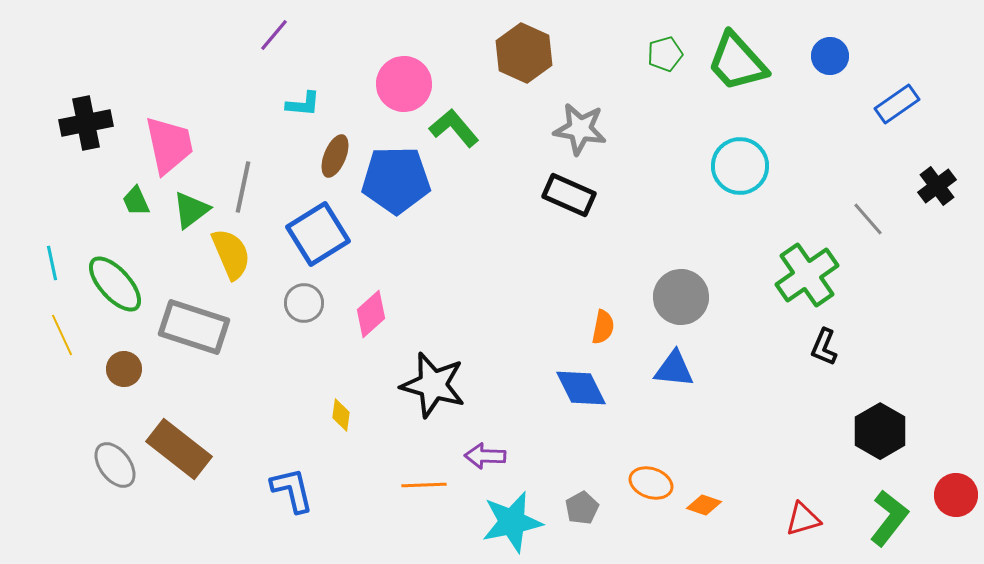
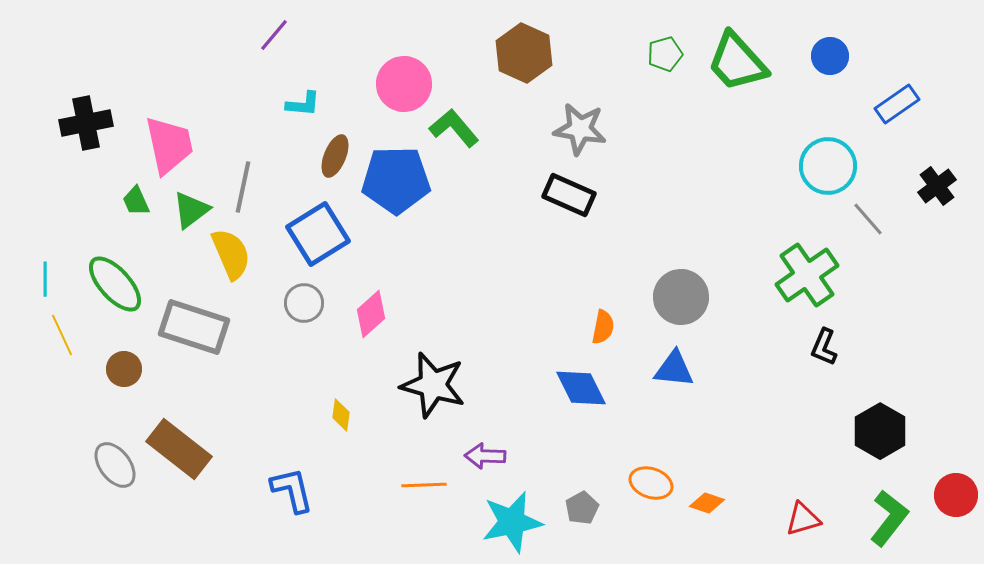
cyan circle at (740, 166): moved 88 px right
cyan line at (52, 263): moved 7 px left, 16 px down; rotated 12 degrees clockwise
orange diamond at (704, 505): moved 3 px right, 2 px up
